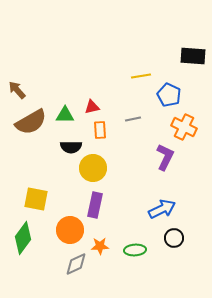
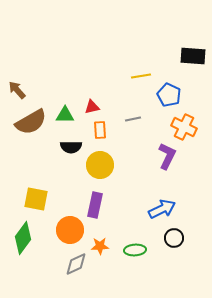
purple L-shape: moved 2 px right, 1 px up
yellow circle: moved 7 px right, 3 px up
